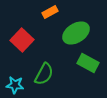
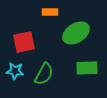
orange rectangle: rotated 28 degrees clockwise
red square: moved 2 px right, 2 px down; rotated 35 degrees clockwise
green rectangle: moved 1 px left, 5 px down; rotated 30 degrees counterclockwise
cyan star: moved 14 px up
